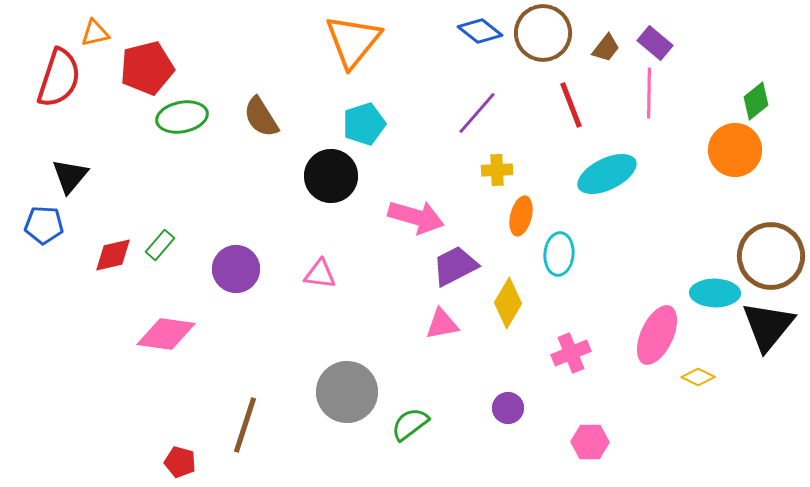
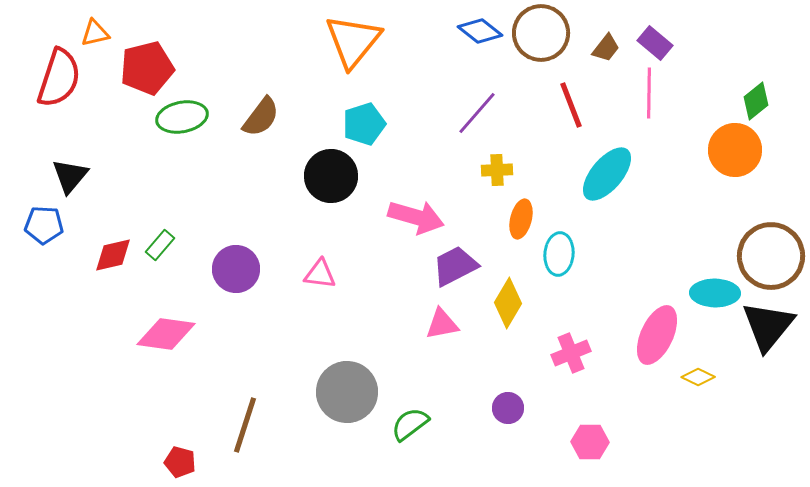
brown circle at (543, 33): moved 2 px left
brown semicircle at (261, 117): rotated 111 degrees counterclockwise
cyan ellipse at (607, 174): rotated 24 degrees counterclockwise
orange ellipse at (521, 216): moved 3 px down
